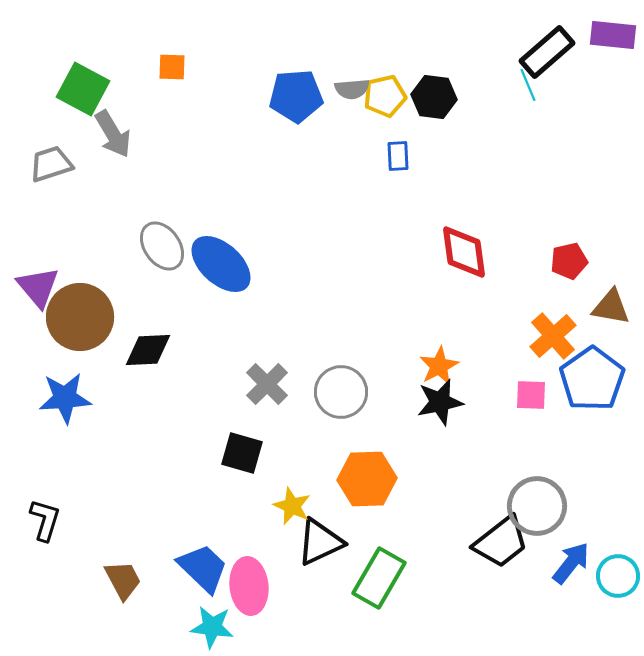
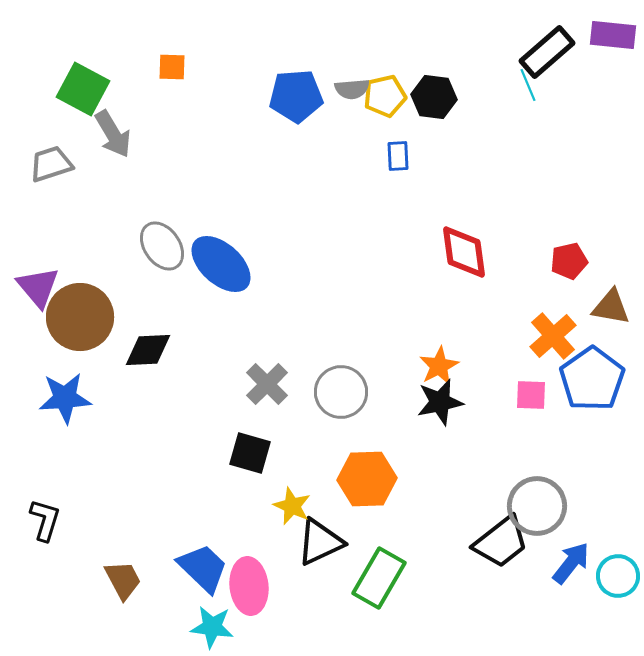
black square at (242, 453): moved 8 px right
